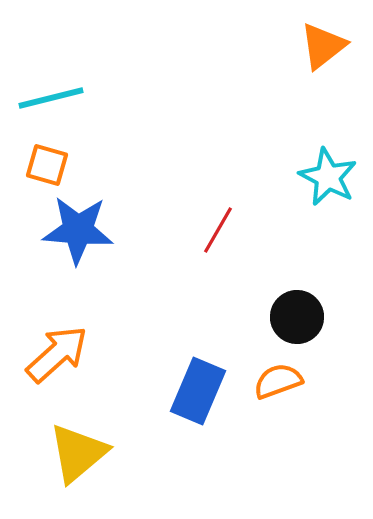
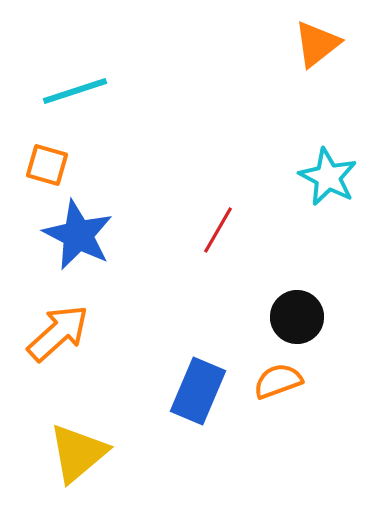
orange triangle: moved 6 px left, 2 px up
cyan line: moved 24 px right, 7 px up; rotated 4 degrees counterclockwise
blue star: moved 5 px down; rotated 22 degrees clockwise
orange arrow: moved 1 px right, 21 px up
